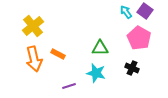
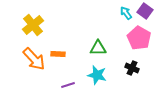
cyan arrow: moved 1 px down
yellow cross: moved 1 px up
green triangle: moved 2 px left
orange rectangle: rotated 24 degrees counterclockwise
orange arrow: rotated 30 degrees counterclockwise
cyan star: moved 1 px right, 2 px down
purple line: moved 1 px left, 1 px up
